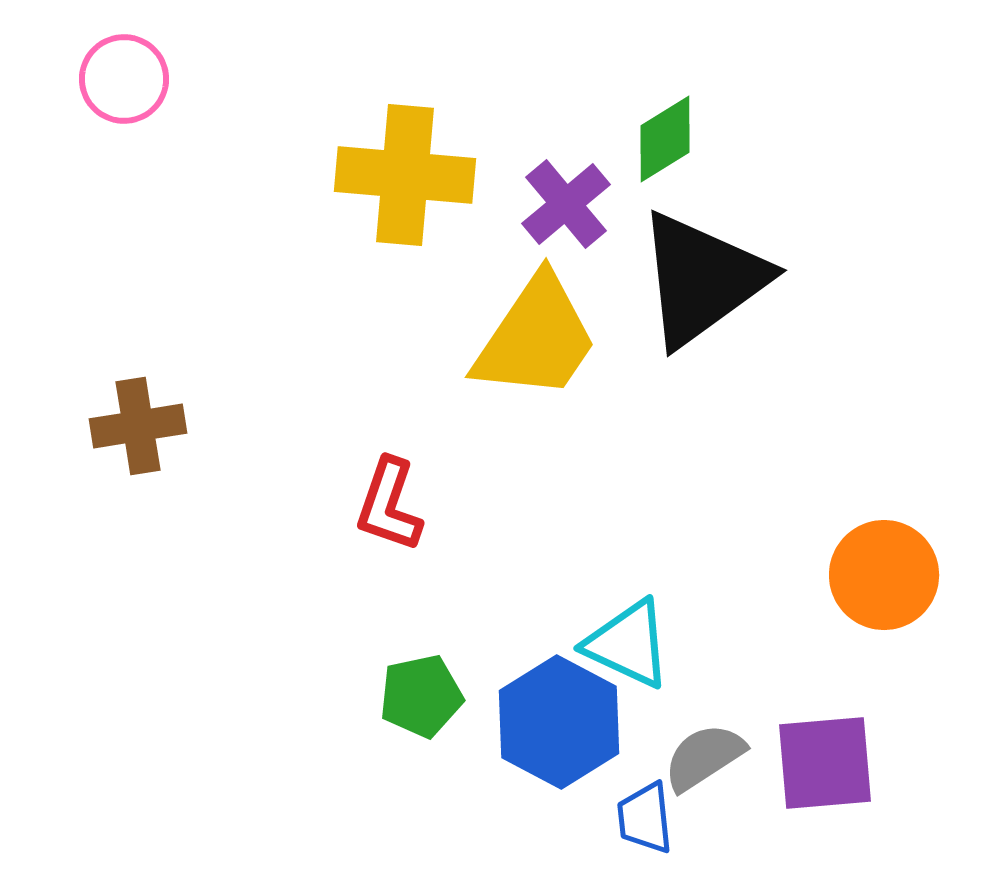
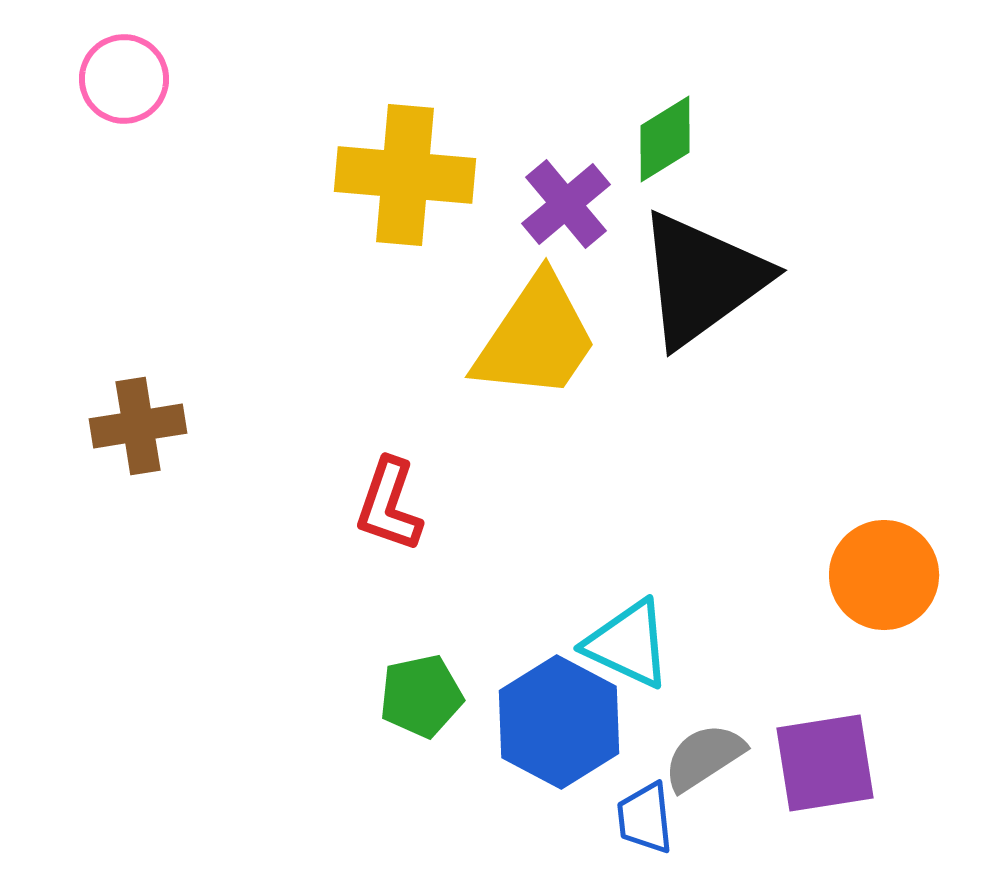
purple square: rotated 4 degrees counterclockwise
